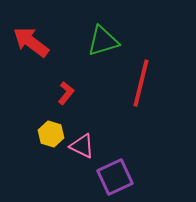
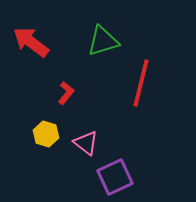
yellow hexagon: moved 5 px left
pink triangle: moved 4 px right, 3 px up; rotated 12 degrees clockwise
